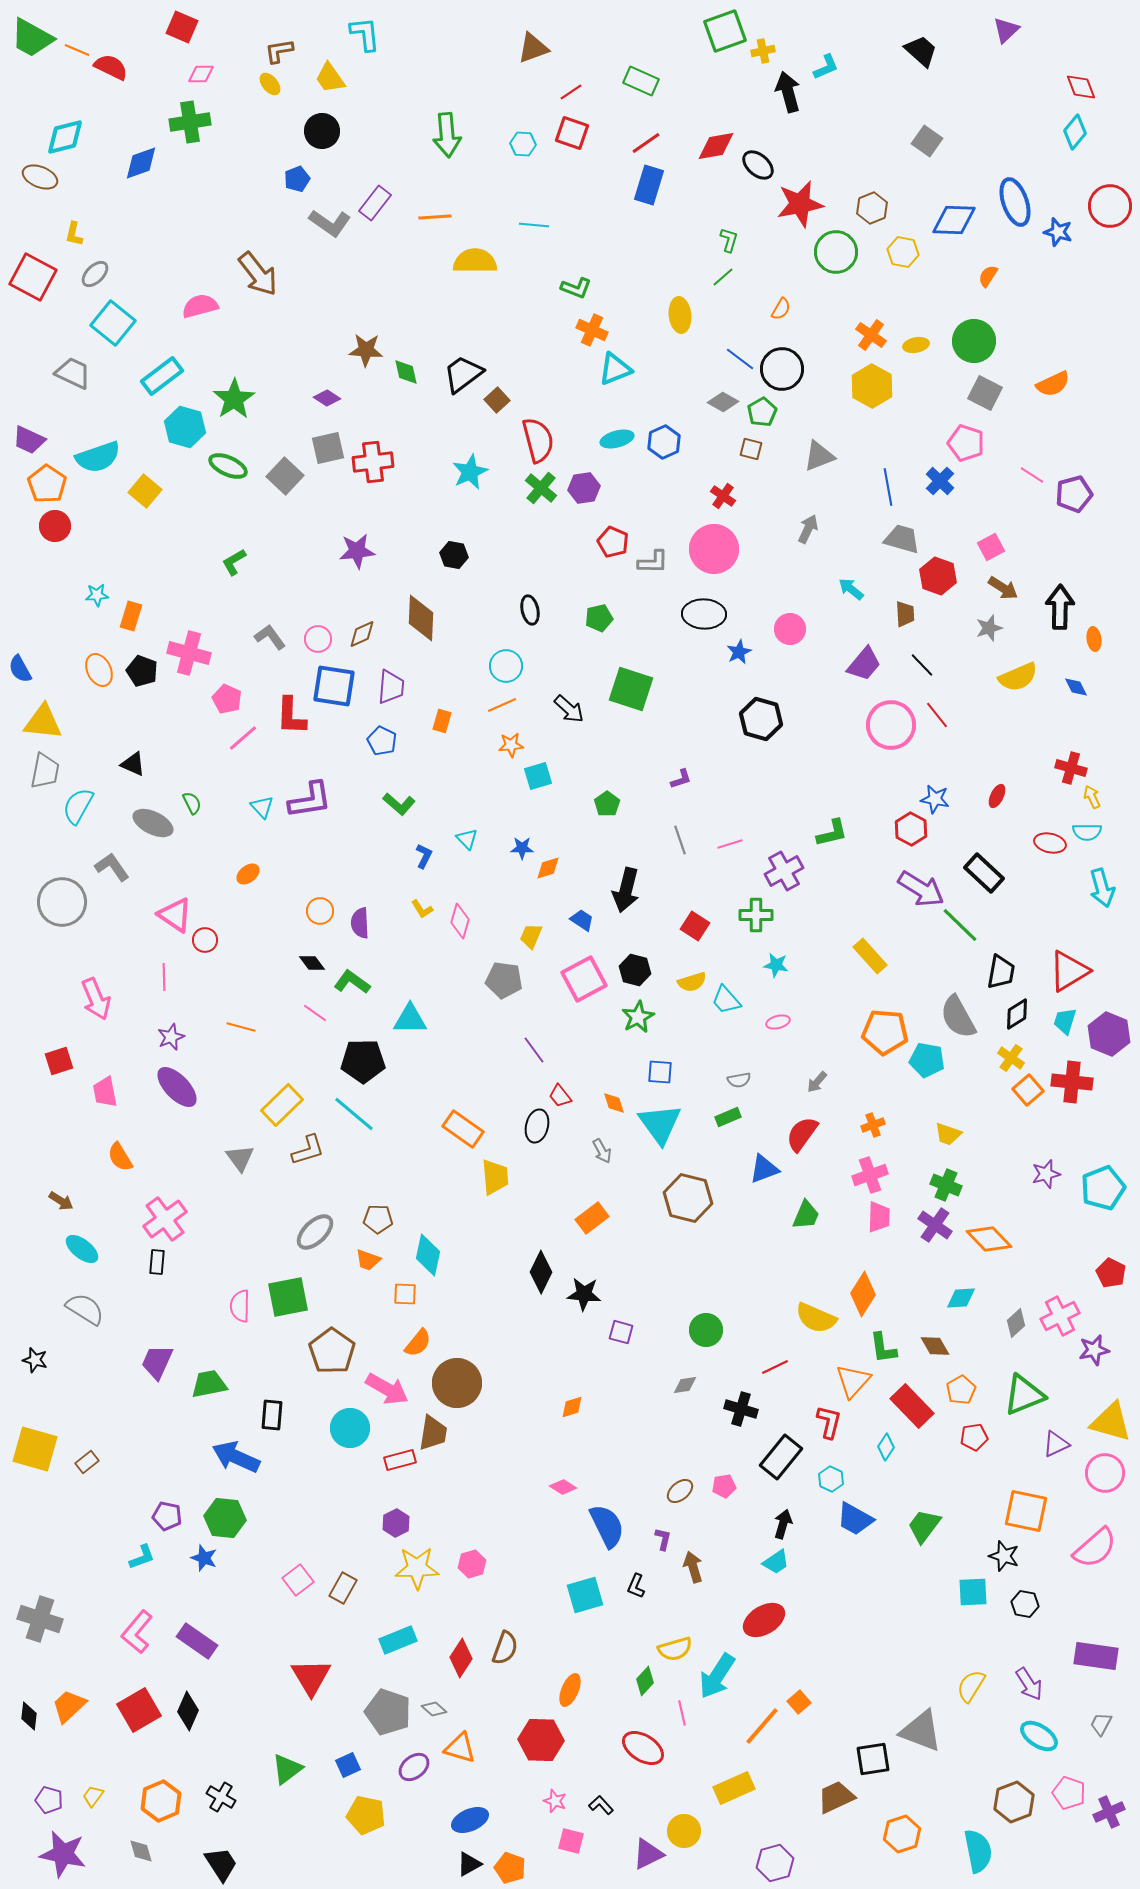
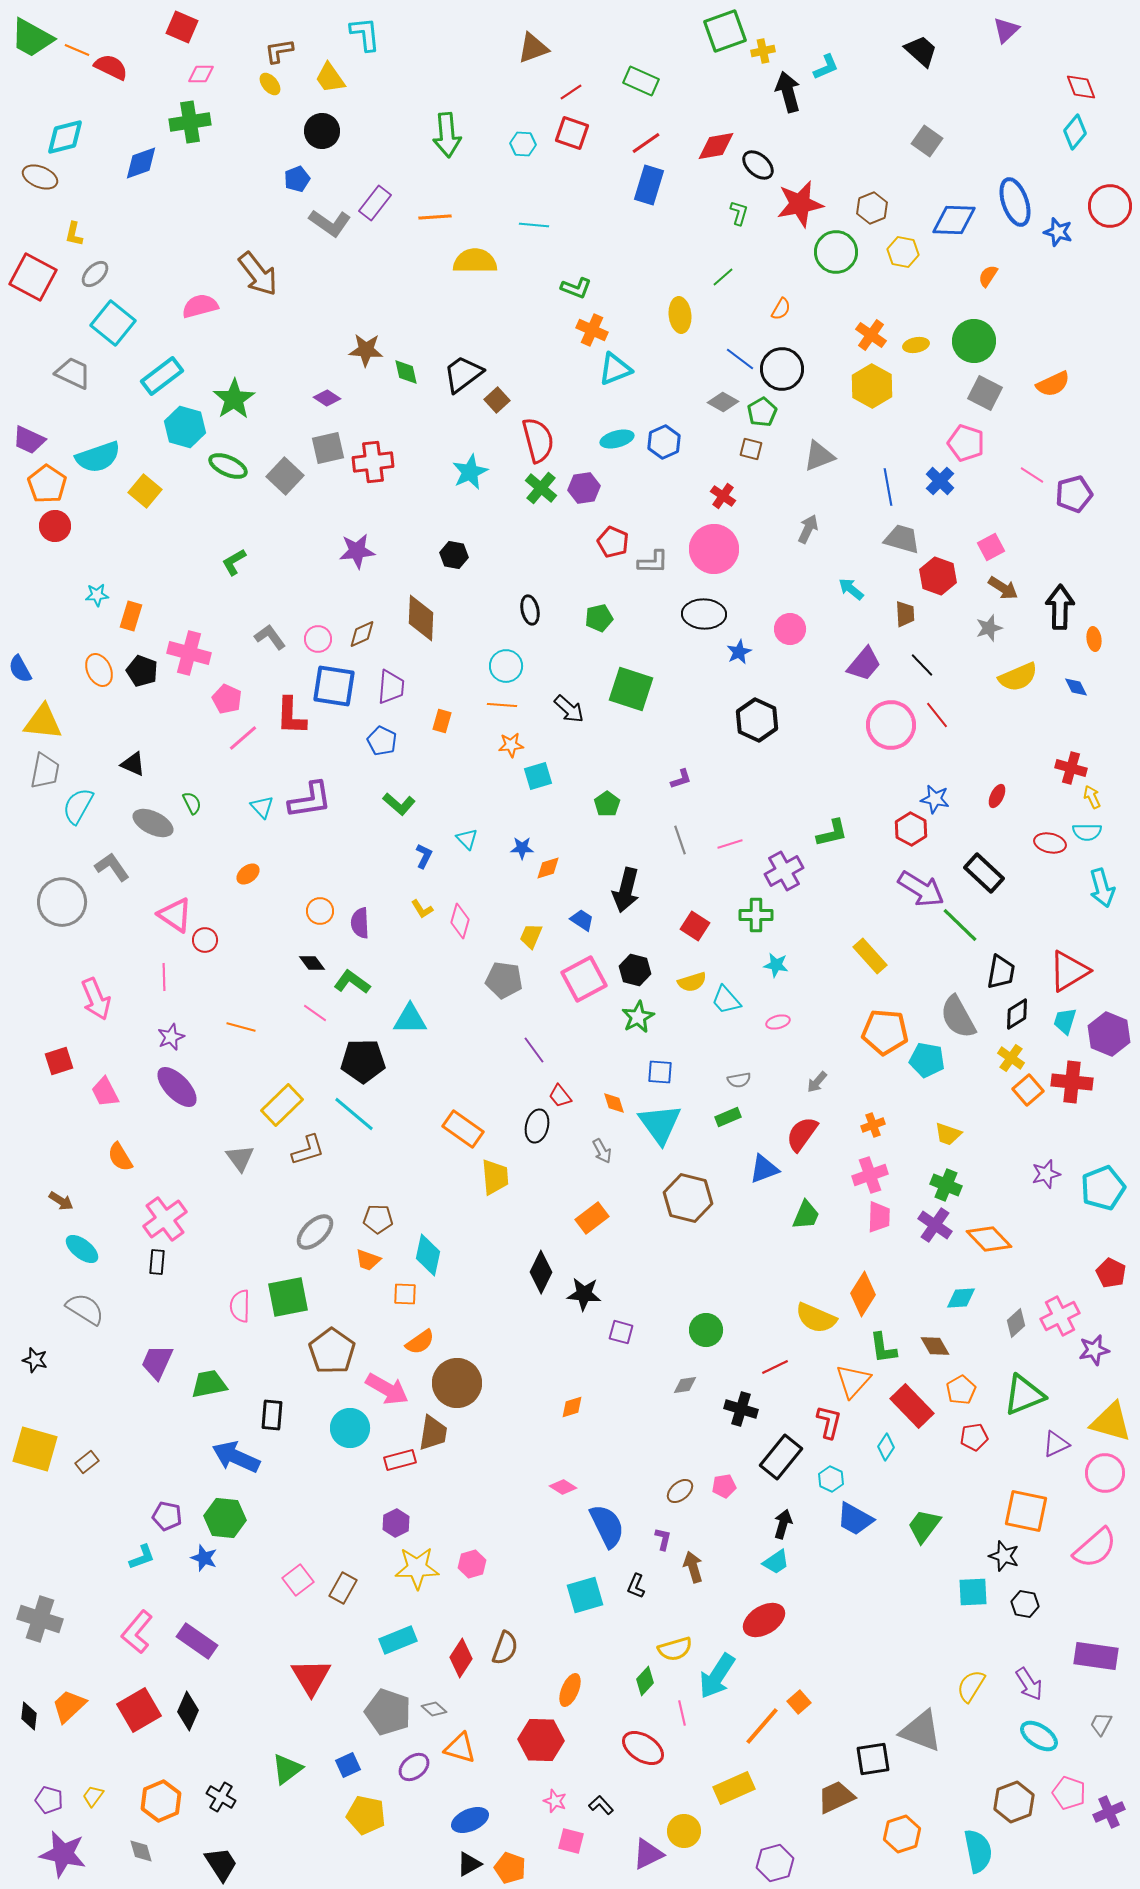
green L-shape at (729, 240): moved 10 px right, 27 px up
orange line at (502, 705): rotated 28 degrees clockwise
black hexagon at (761, 719): moved 4 px left, 1 px down; rotated 9 degrees clockwise
pink trapezoid at (105, 1092): rotated 16 degrees counterclockwise
orange semicircle at (418, 1343): moved 2 px right, 1 px up; rotated 16 degrees clockwise
